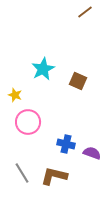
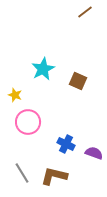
blue cross: rotated 12 degrees clockwise
purple semicircle: moved 2 px right
